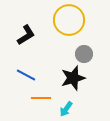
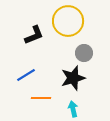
yellow circle: moved 1 px left, 1 px down
black L-shape: moved 8 px right; rotated 10 degrees clockwise
gray circle: moved 1 px up
blue line: rotated 60 degrees counterclockwise
cyan arrow: moved 7 px right; rotated 133 degrees clockwise
